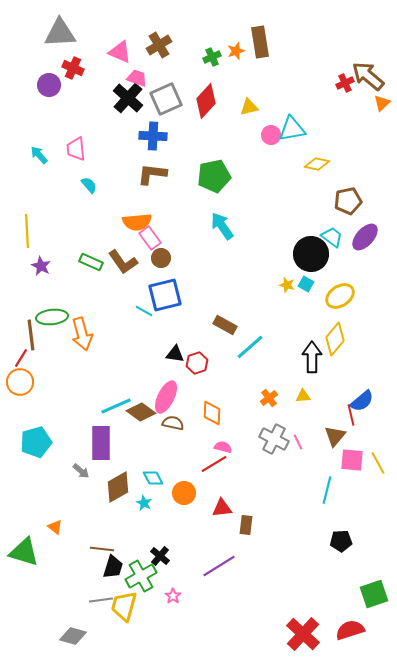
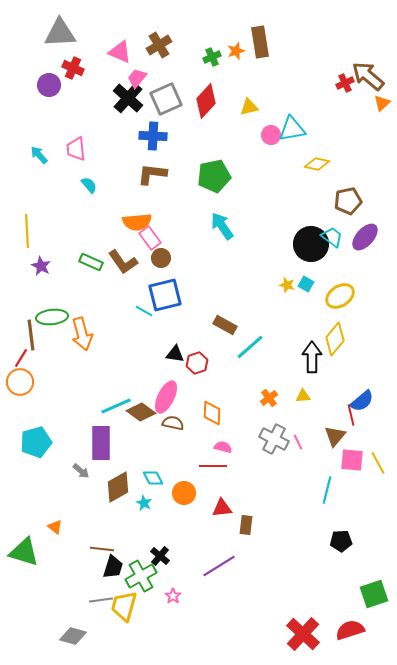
pink trapezoid at (137, 78): rotated 70 degrees counterclockwise
black circle at (311, 254): moved 10 px up
red line at (214, 464): moved 1 px left, 2 px down; rotated 32 degrees clockwise
